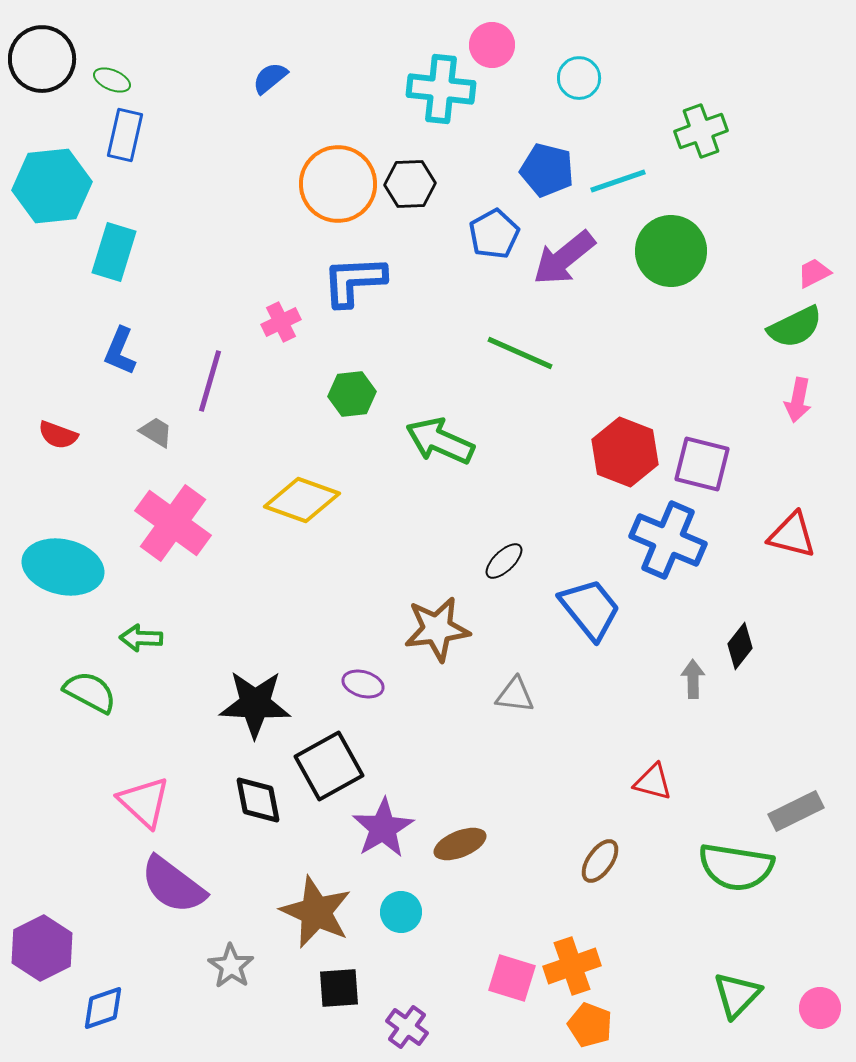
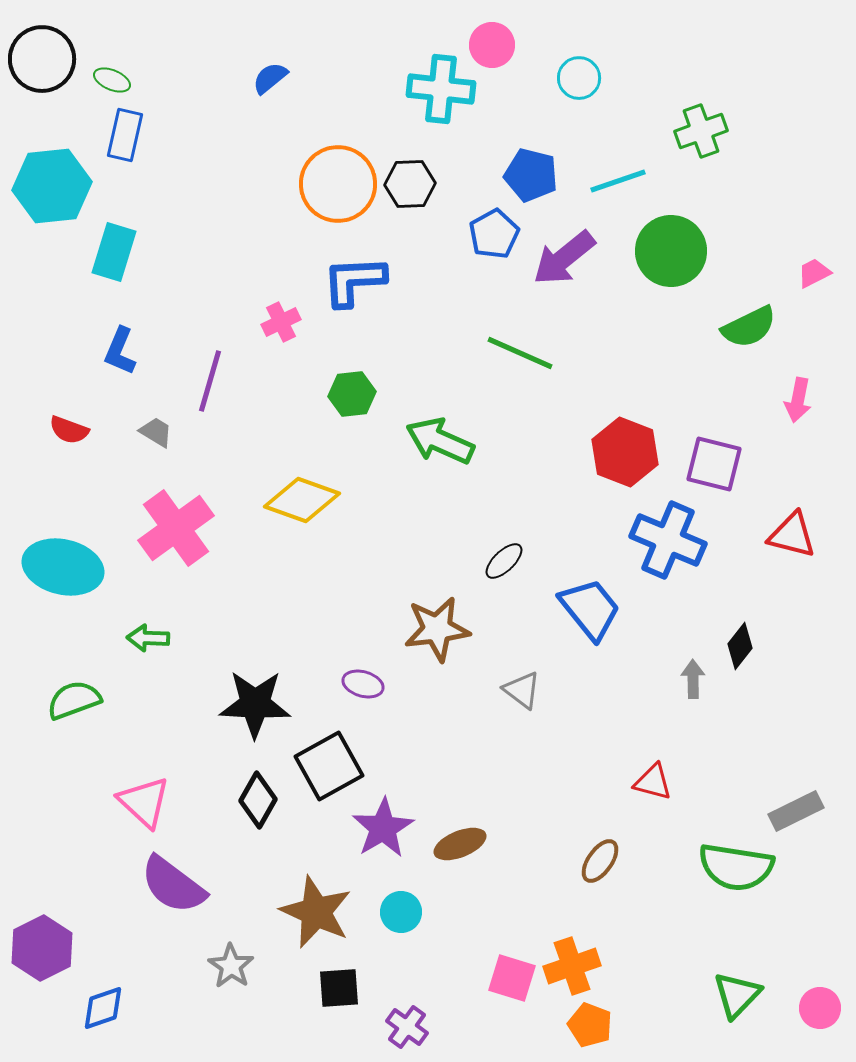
blue pentagon at (547, 170): moved 16 px left, 5 px down
green semicircle at (795, 327): moved 46 px left
red semicircle at (58, 435): moved 11 px right, 5 px up
purple square at (702, 464): moved 12 px right
pink cross at (173, 523): moved 3 px right, 5 px down; rotated 18 degrees clockwise
green arrow at (141, 638): moved 7 px right
green semicircle at (90, 692): moved 16 px left, 8 px down; rotated 48 degrees counterclockwise
gray triangle at (515, 695): moved 7 px right, 5 px up; rotated 30 degrees clockwise
black diamond at (258, 800): rotated 40 degrees clockwise
